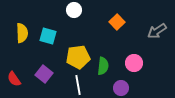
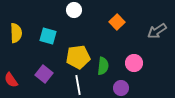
yellow semicircle: moved 6 px left
red semicircle: moved 3 px left, 1 px down
